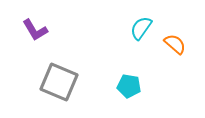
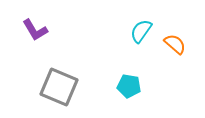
cyan semicircle: moved 3 px down
gray square: moved 5 px down
